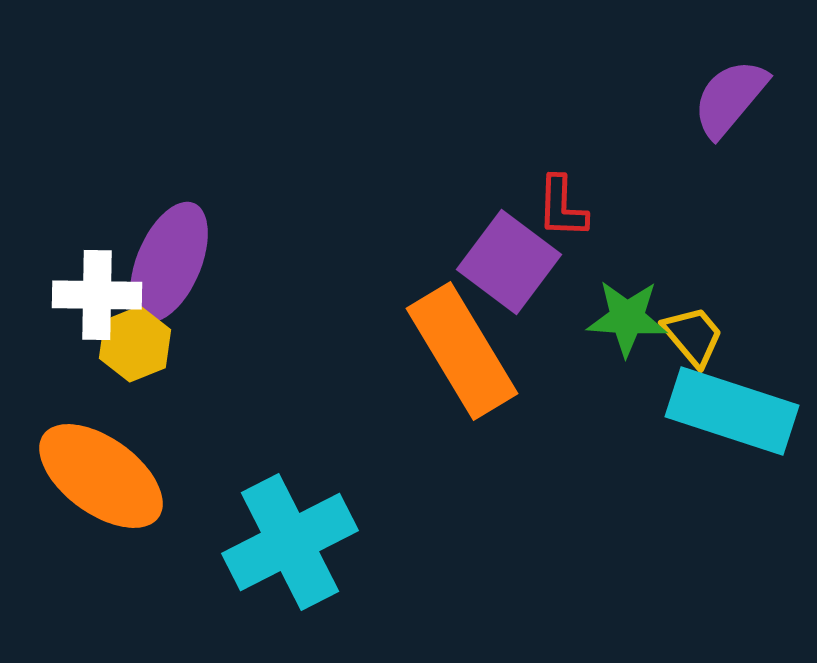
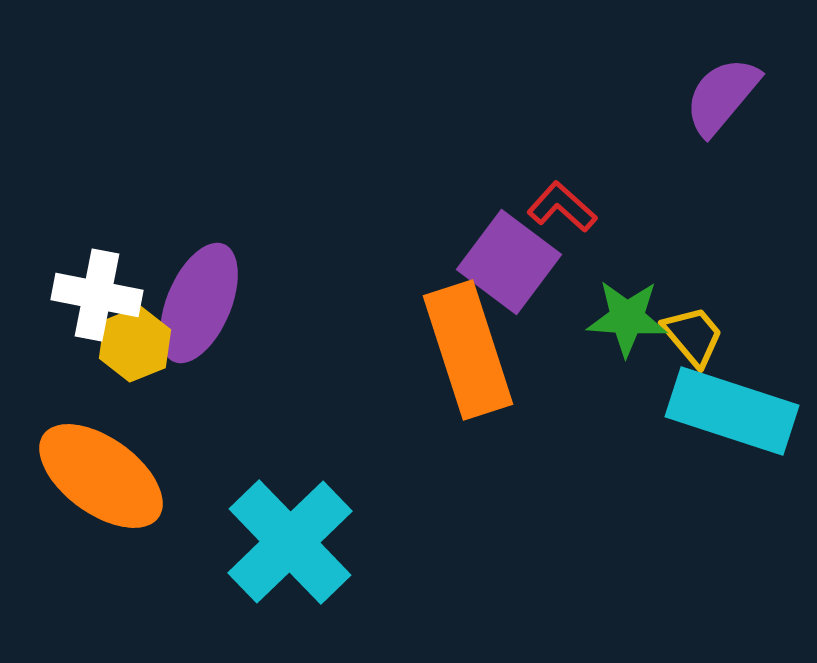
purple semicircle: moved 8 px left, 2 px up
red L-shape: rotated 130 degrees clockwise
purple ellipse: moved 30 px right, 41 px down
white cross: rotated 10 degrees clockwise
orange rectangle: moved 6 px right, 1 px up; rotated 13 degrees clockwise
cyan cross: rotated 17 degrees counterclockwise
